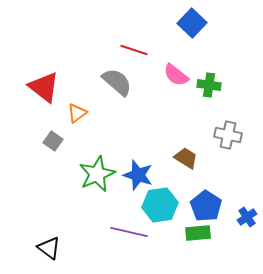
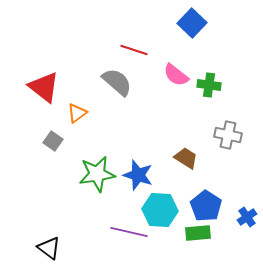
green star: rotated 15 degrees clockwise
cyan hexagon: moved 5 px down; rotated 12 degrees clockwise
